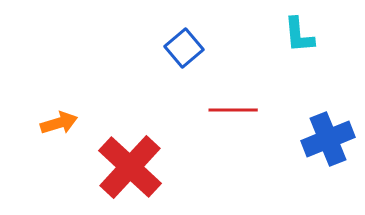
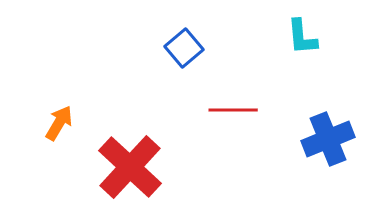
cyan L-shape: moved 3 px right, 2 px down
orange arrow: rotated 42 degrees counterclockwise
